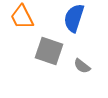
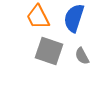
orange trapezoid: moved 16 px right
gray semicircle: moved 10 px up; rotated 24 degrees clockwise
